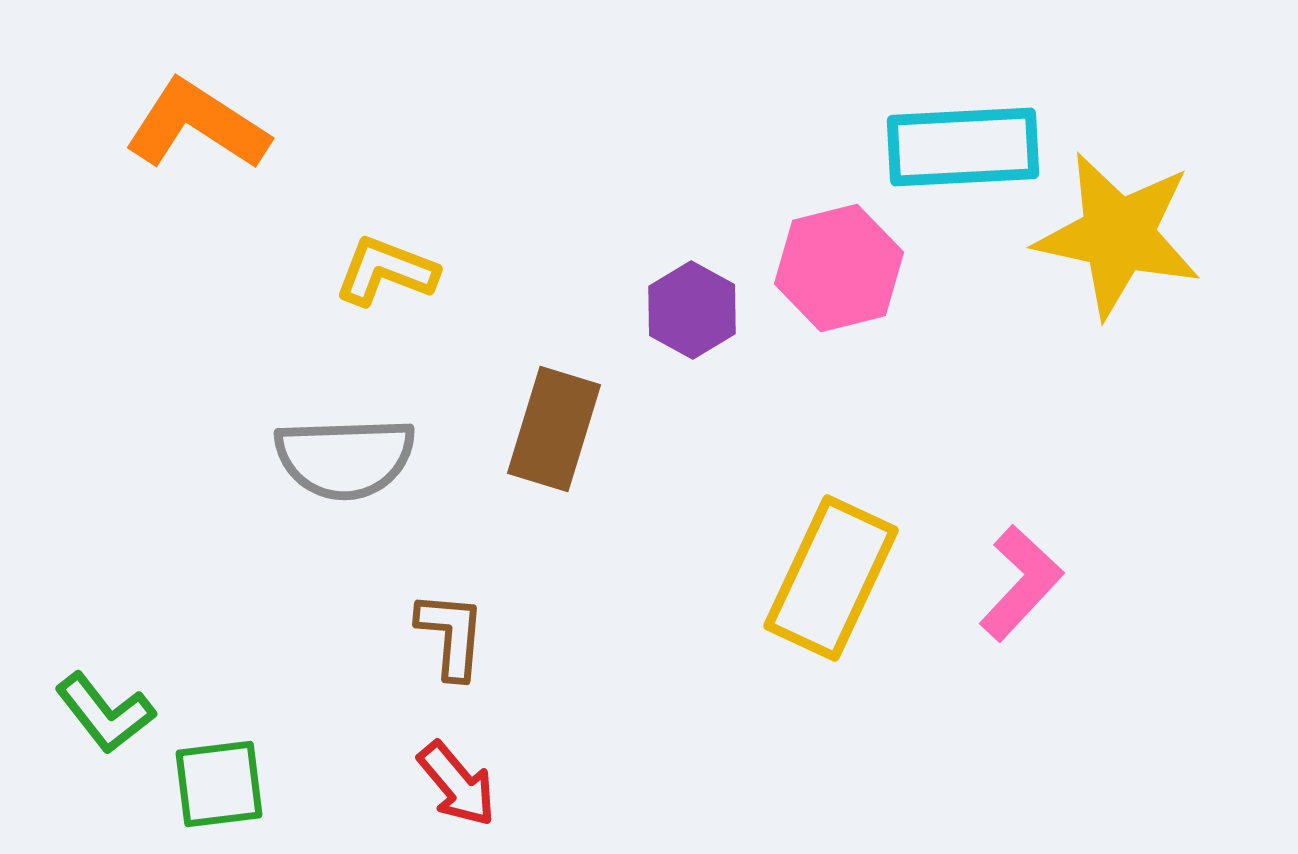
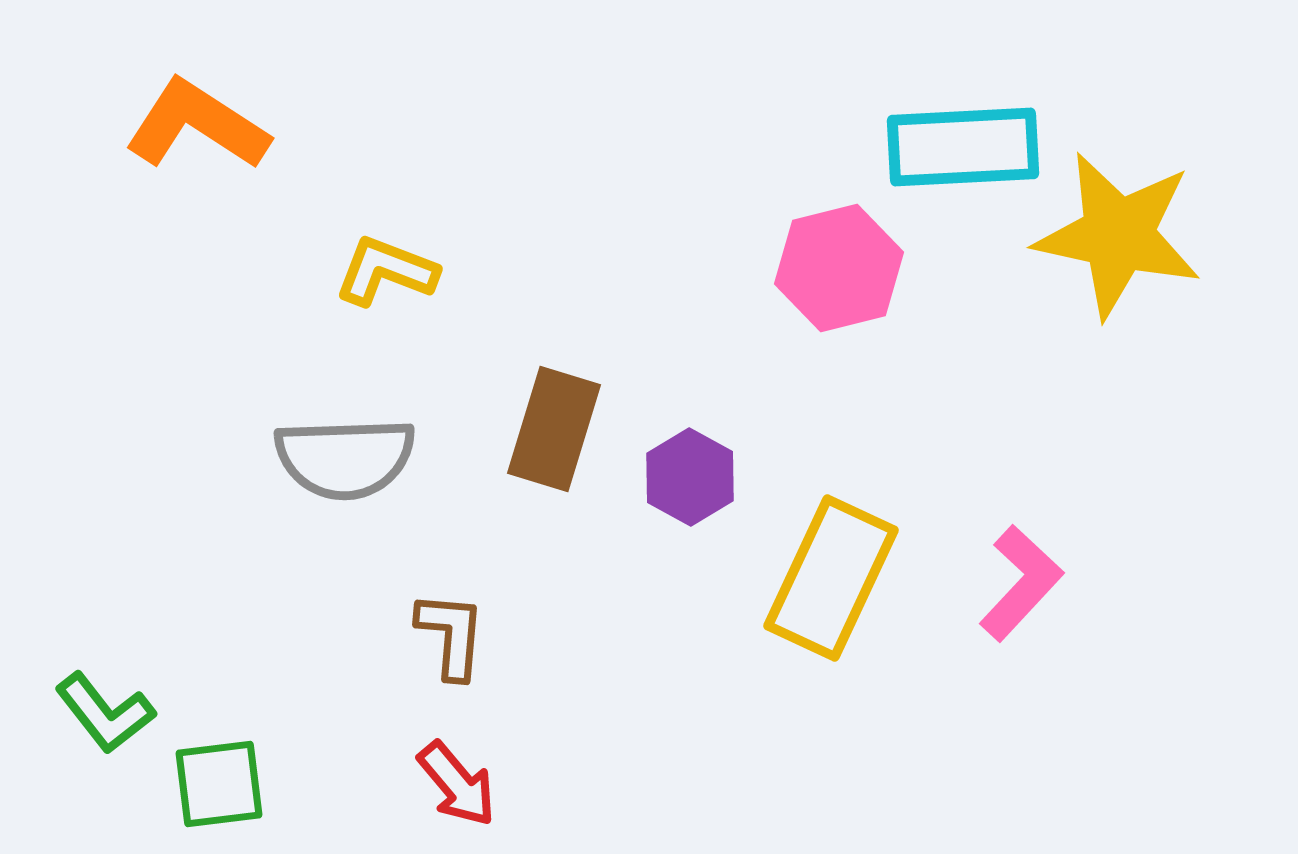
purple hexagon: moved 2 px left, 167 px down
